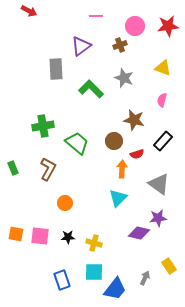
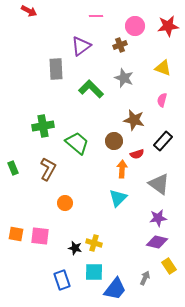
purple diamond: moved 18 px right, 9 px down
black star: moved 7 px right, 11 px down; rotated 16 degrees clockwise
